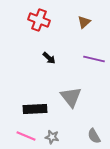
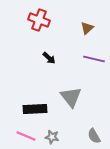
brown triangle: moved 3 px right, 6 px down
